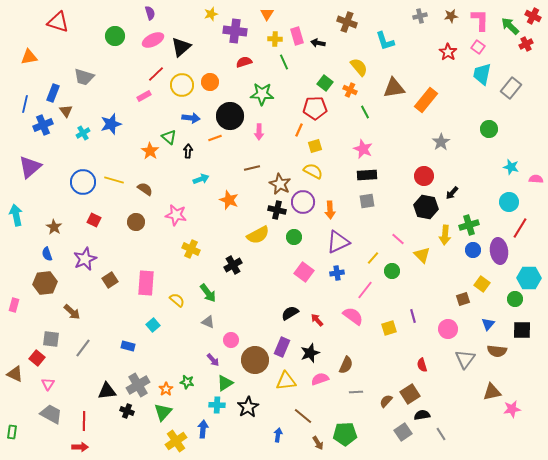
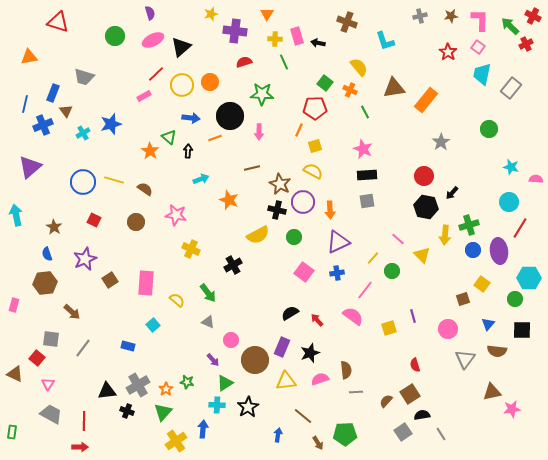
brown semicircle at (346, 365): moved 5 px down; rotated 30 degrees counterclockwise
red semicircle at (422, 365): moved 7 px left
